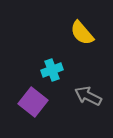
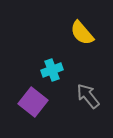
gray arrow: rotated 24 degrees clockwise
